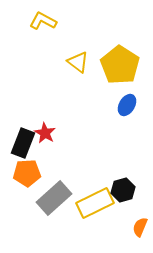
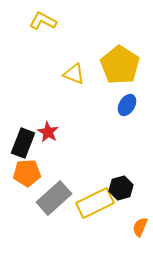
yellow triangle: moved 4 px left, 12 px down; rotated 15 degrees counterclockwise
red star: moved 3 px right, 1 px up
black hexagon: moved 2 px left, 2 px up
